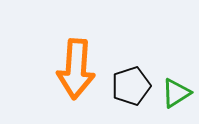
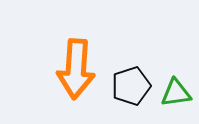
green triangle: rotated 24 degrees clockwise
